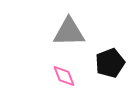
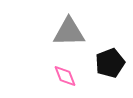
pink diamond: moved 1 px right
